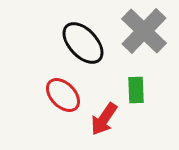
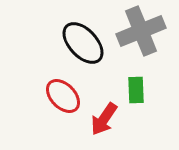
gray cross: moved 3 px left; rotated 24 degrees clockwise
red ellipse: moved 1 px down
